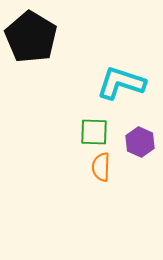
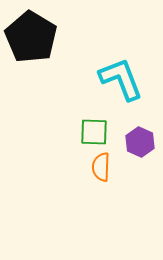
cyan L-shape: moved 4 px up; rotated 51 degrees clockwise
